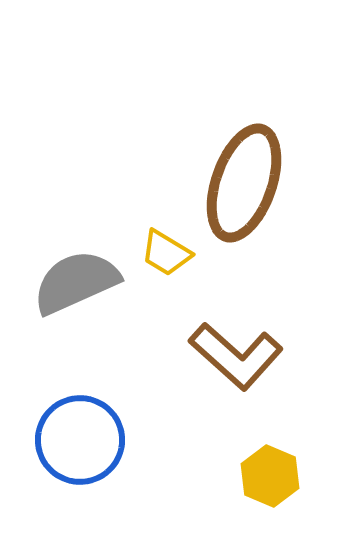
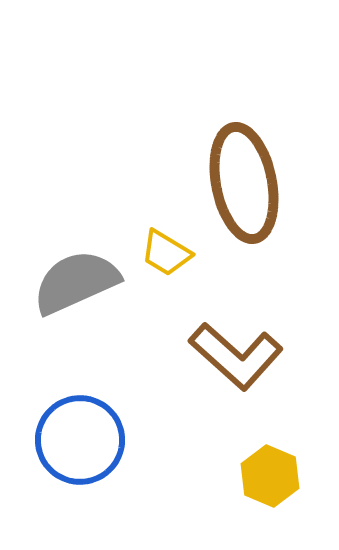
brown ellipse: rotated 30 degrees counterclockwise
